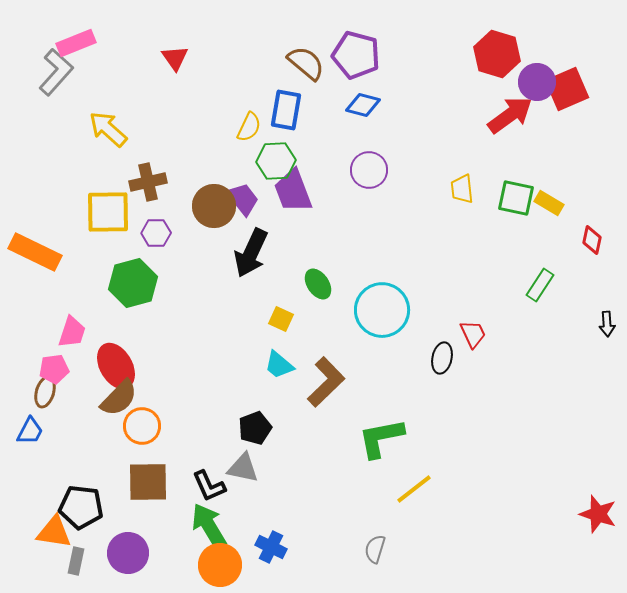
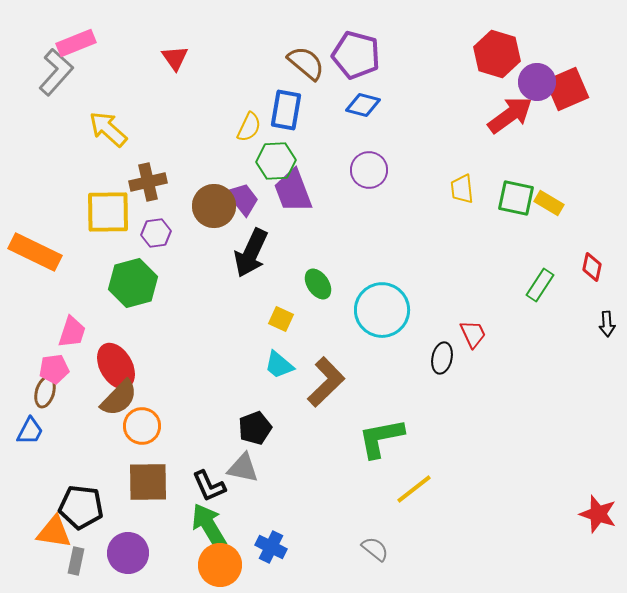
purple hexagon at (156, 233): rotated 8 degrees counterclockwise
red diamond at (592, 240): moved 27 px down
gray semicircle at (375, 549): rotated 112 degrees clockwise
